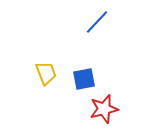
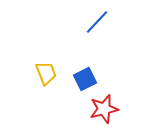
blue square: moved 1 px right; rotated 15 degrees counterclockwise
